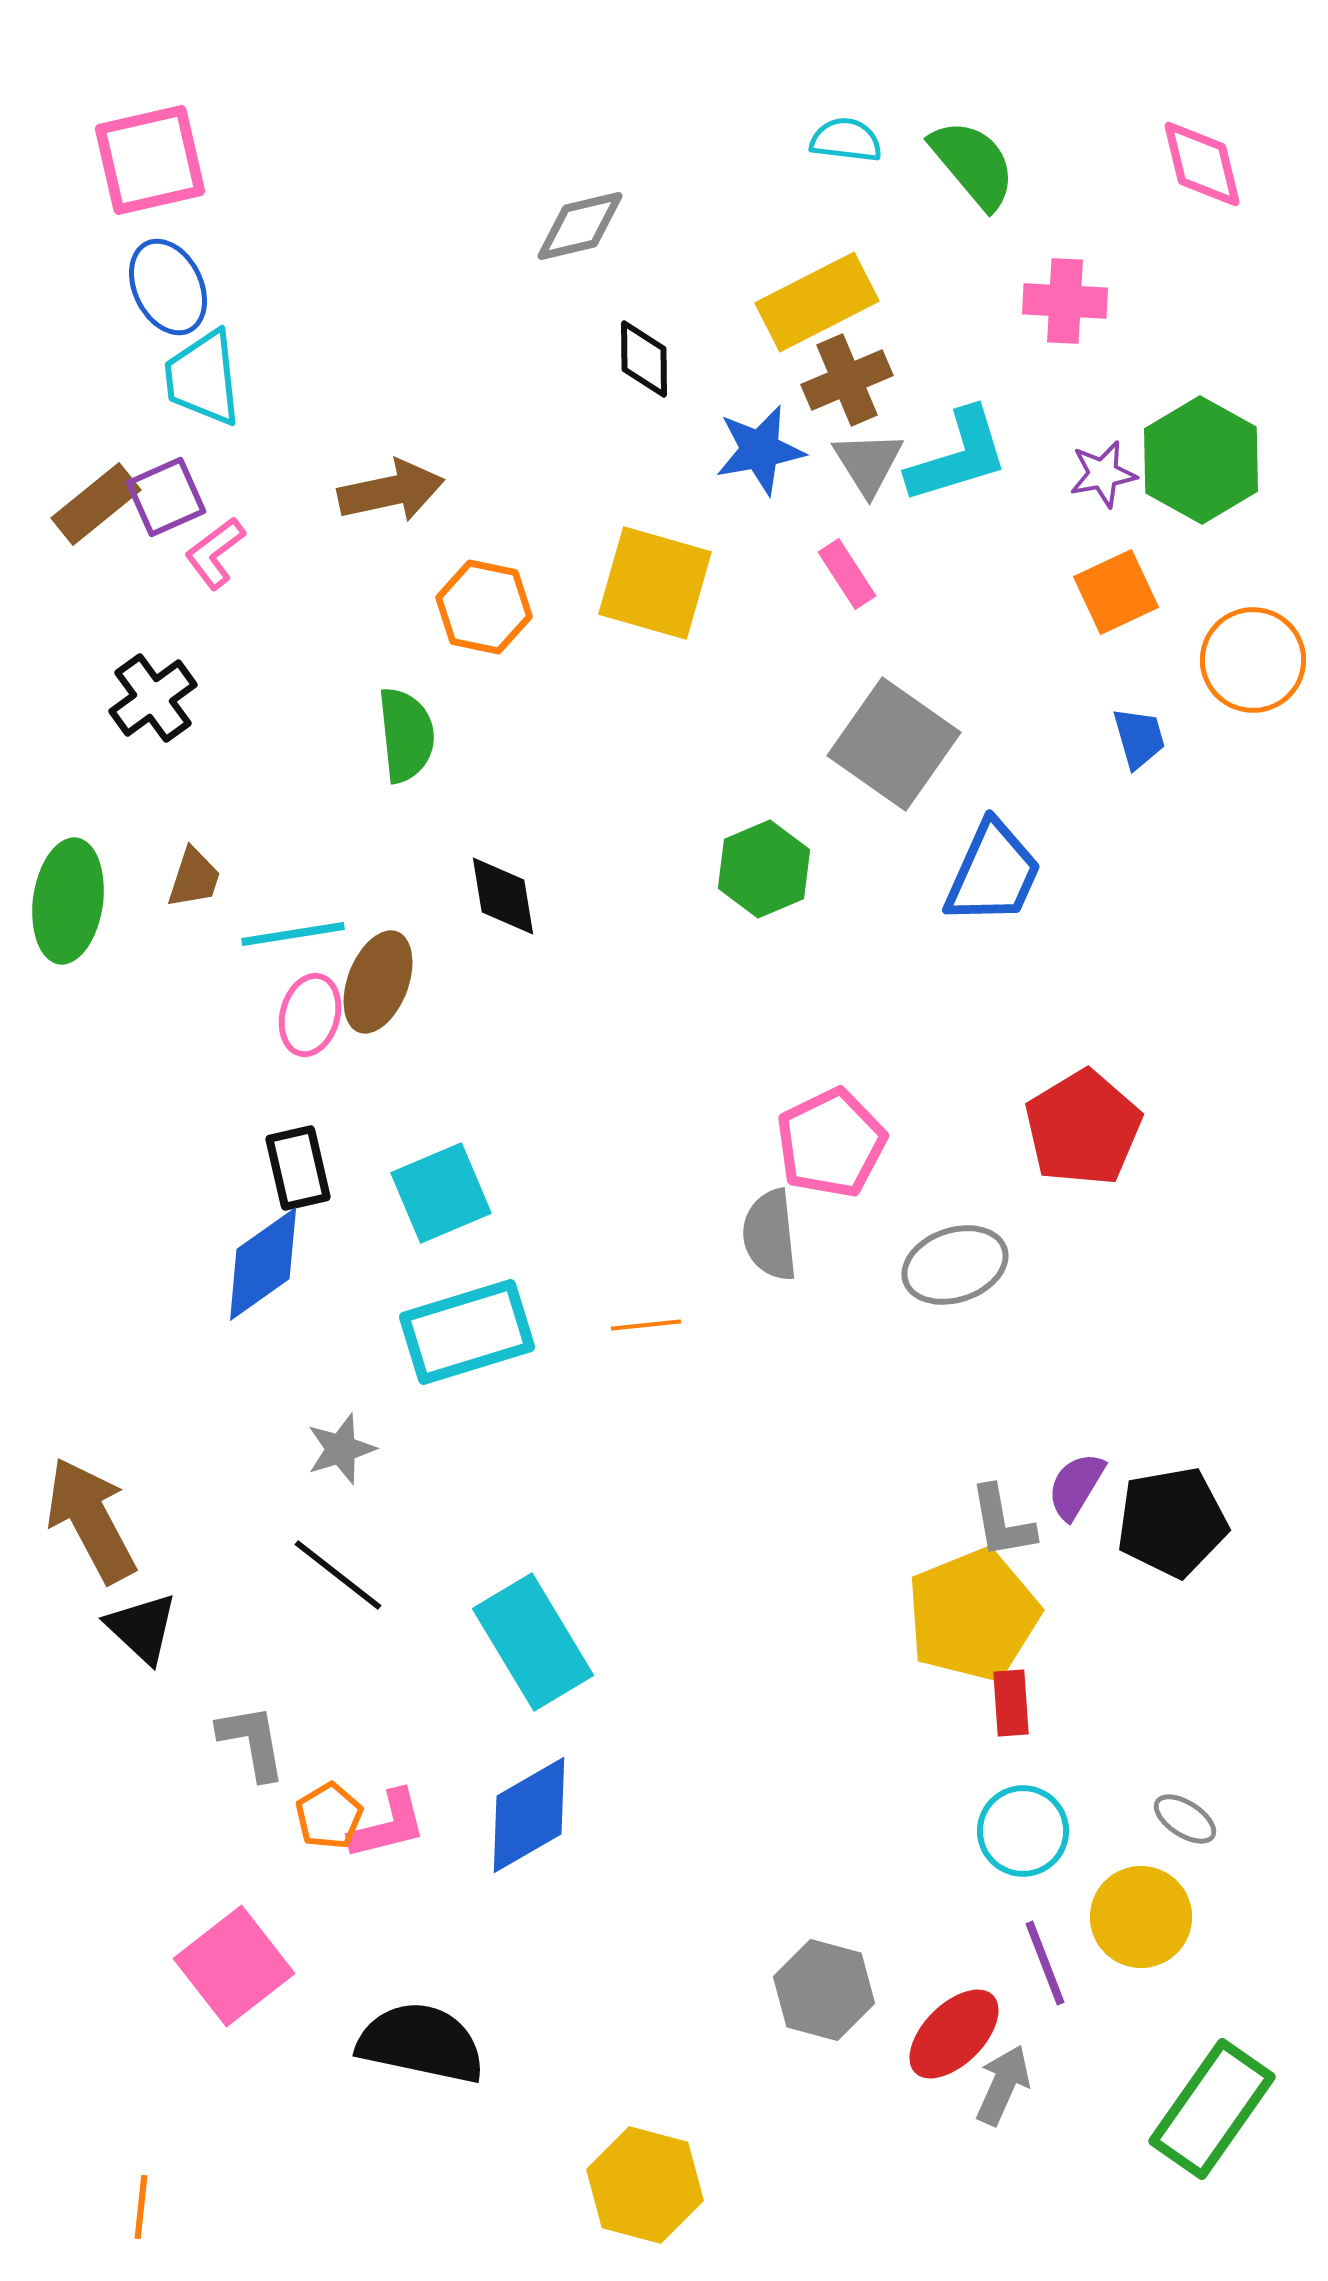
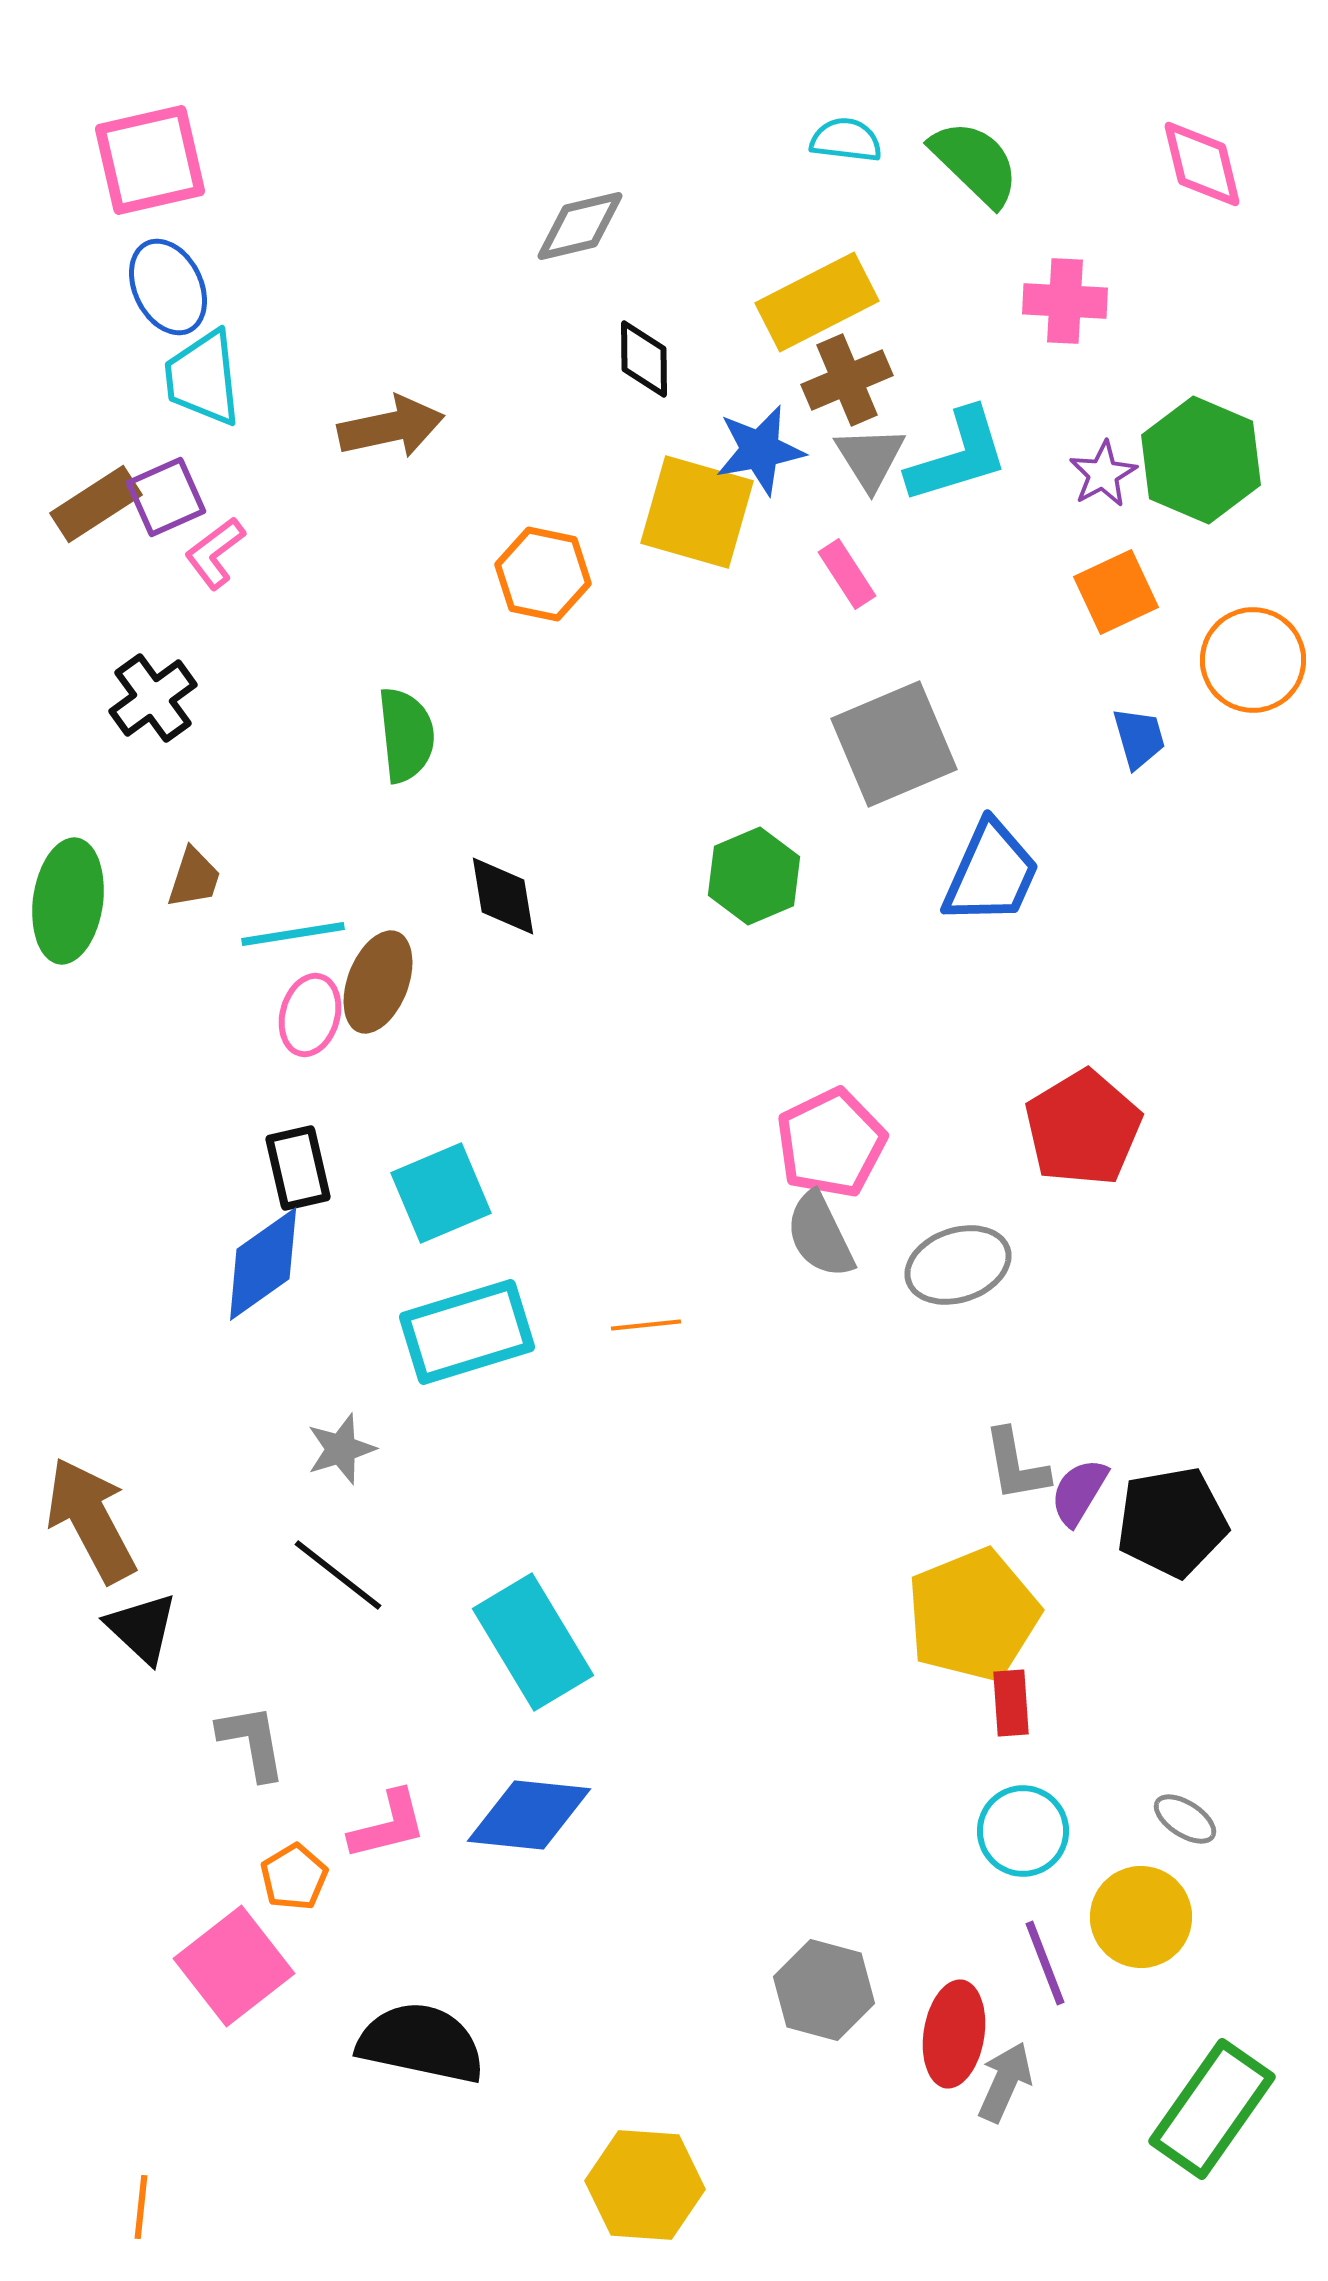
green semicircle at (973, 164): moved 2 px right, 1 px up; rotated 6 degrees counterclockwise
green hexagon at (1201, 460): rotated 6 degrees counterclockwise
gray triangle at (868, 463): moved 2 px right, 5 px up
purple star at (1103, 474): rotated 18 degrees counterclockwise
brown arrow at (391, 491): moved 64 px up
brown rectangle at (96, 504): rotated 6 degrees clockwise
yellow square at (655, 583): moved 42 px right, 71 px up
orange hexagon at (484, 607): moved 59 px right, 33 px up
gray square at (894, 744): rotated 32 degrees clockwise
green hexagon at (764, 869): moved 10 px left, 7 px down
blue trapezoid at (993, 873): moved 2 px left
gray semicircle at (770, 1235): moved 50 px right; rotated 20 degrees counterclockwise
gray ellipse at (955, 1265): moved 3 px right
purple semicircle at (1076, 1486): moved 3 px right, 6 px down
gray L-shape at (1002, 1522): moved 14 px right, 57 px up
blue diamond at (529, 1815): rotated 36 degrees clockwise
orange pentagon at (329, 1816): moved 35 px left, 61 px down
red ellipse at (954, 2034): rotated 36 degrees counterclockwise
gray arrow at (1003, 2085): moved 2 px right, 3 px up
yellow hexagon at (645, 2185): rotated 11 degrees counterclockwise
